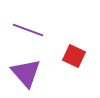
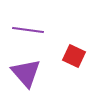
purple line: rotated 12 degrees counterclockwise
